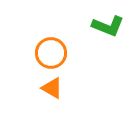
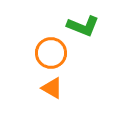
green L-shape: moved 25 px left
